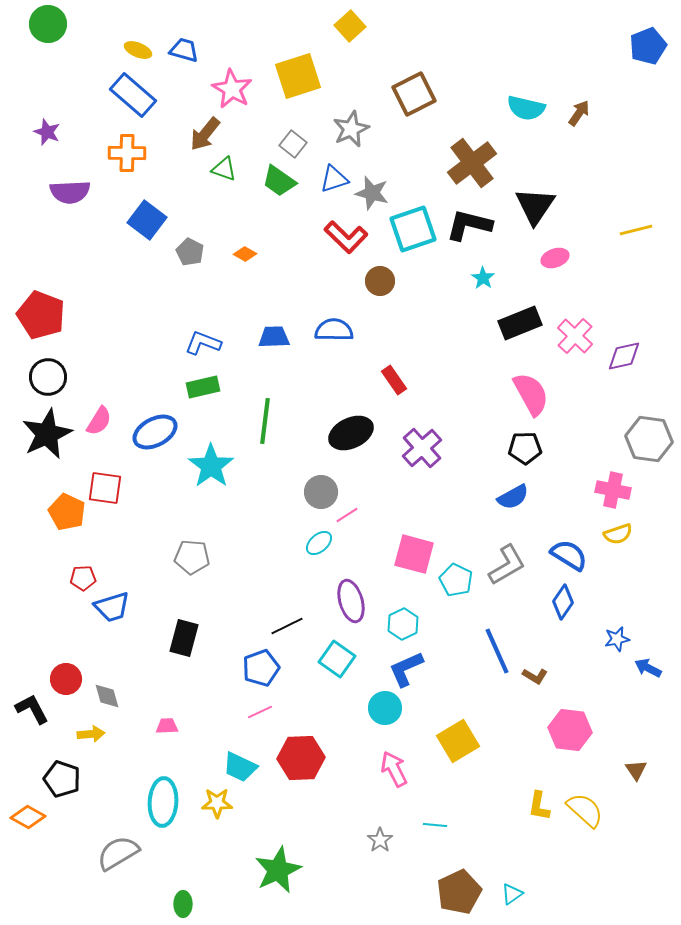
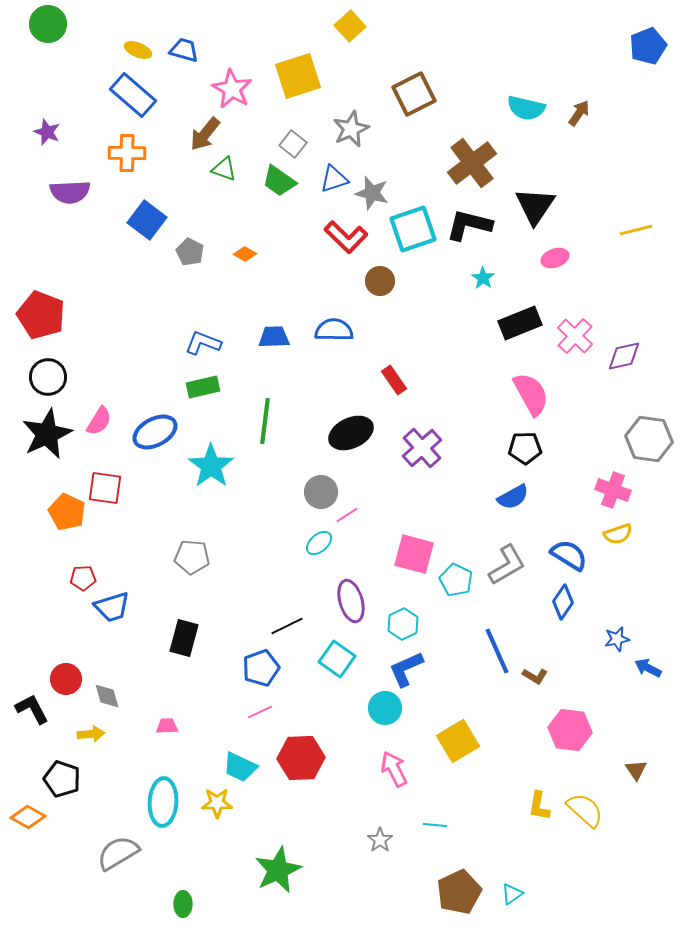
pink cross at (613, 490): rotated 8 degrees clockwise
